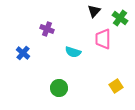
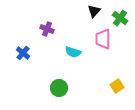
yellow square: moved 1 px right
